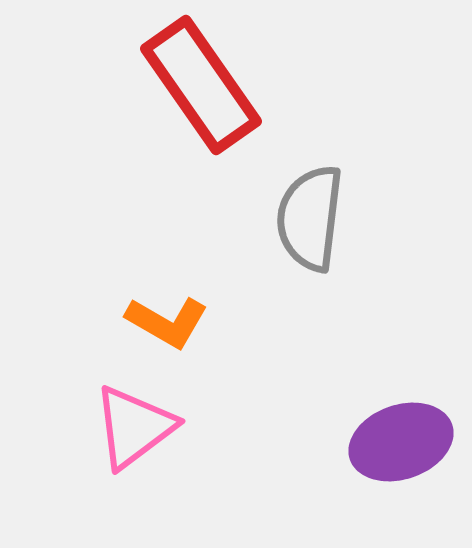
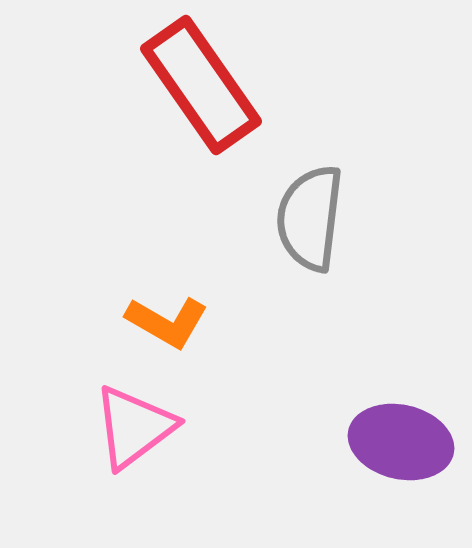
purple ellipse: rotated 32 degrees clockwise
